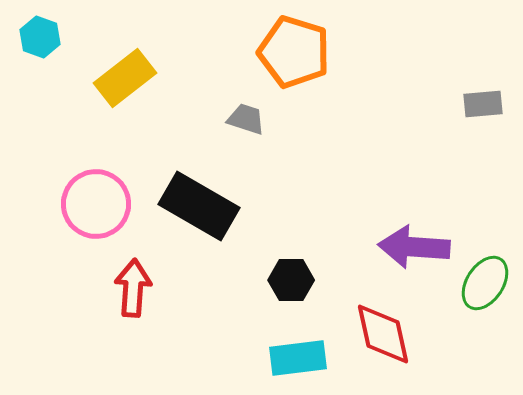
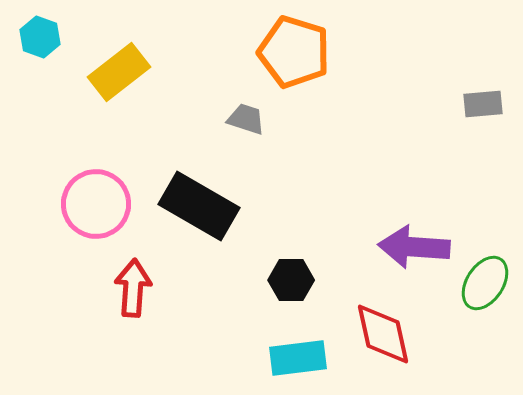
yellow rectangle: moved 6 px left, 6 px up
